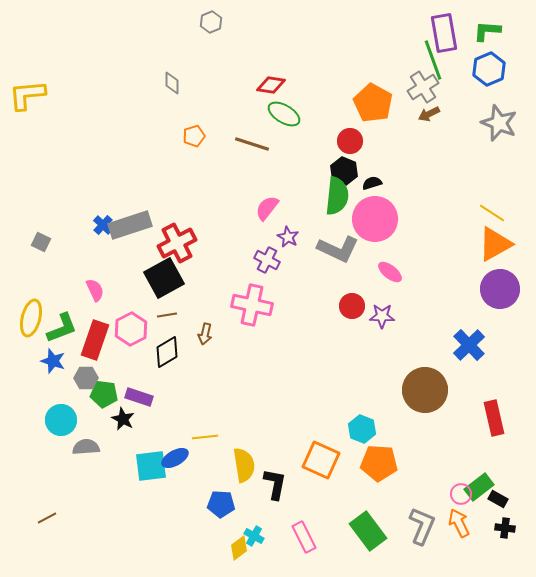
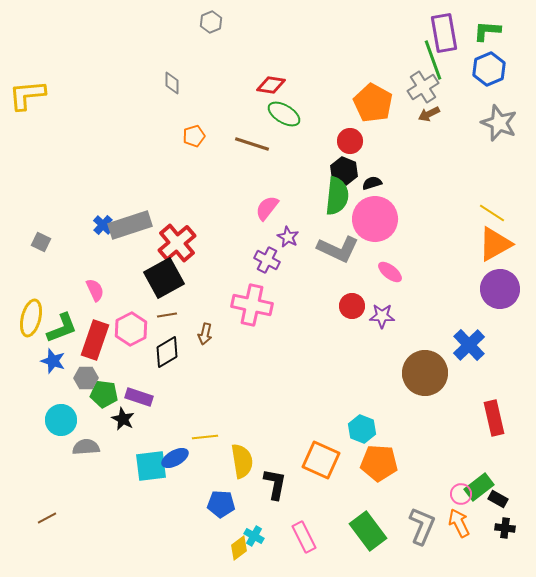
red cross at (177, 243): rotated 12 degrees counterclockwise
brown circle at (425, 390): moved 17 px up
yellow semicircle at (244, 465): moved 2 px left, 4 px up
